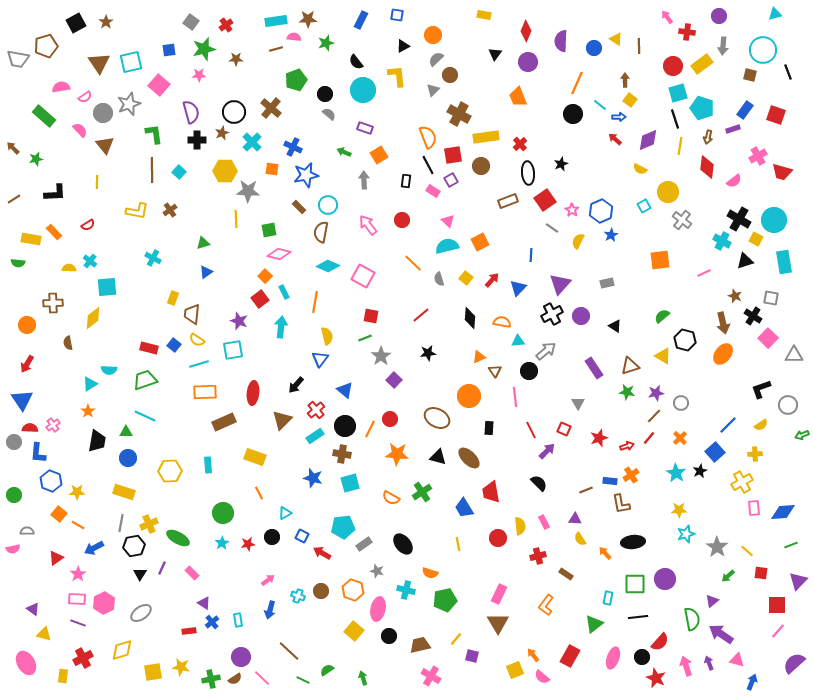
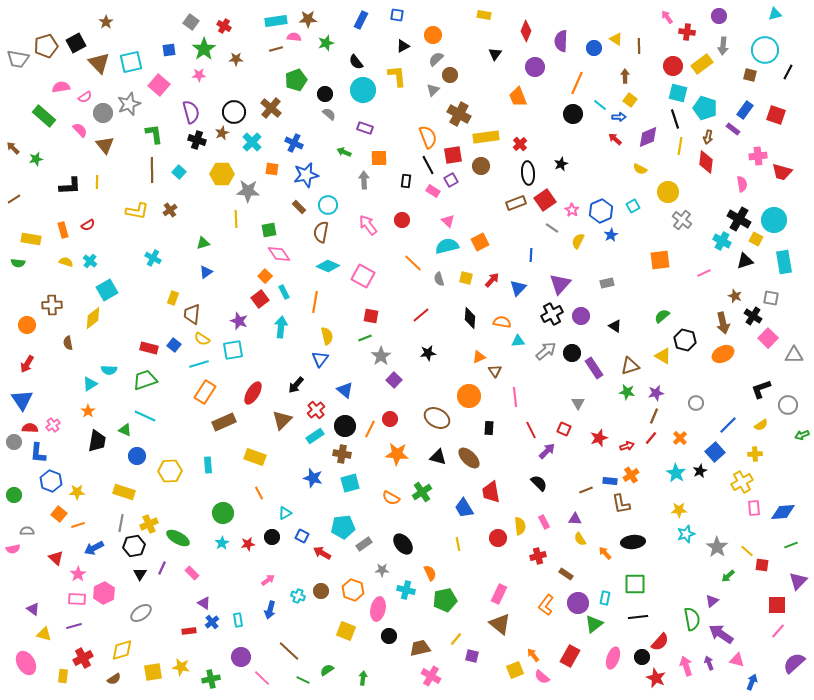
black square at (76, 23): moved 20 px down
red cross at (226, 25): moved 2 px left, 1 px down; rotated 24 degrees counterclockwise
green star at (204, 49): rotated 20 degrees counterclockwise
cyan circle at (763, 50): moved 2 px right
purple circle at (528, 62): moved 7 px right, 5 px down
brown triangle at (99, 63): rotated 10 degrees counterclockwise
black line at (788, 72): rotated 49 degrees clockwise
brown arrow at (625, 80): moved 4 px up
cyan square at (678, 93): rotated 30 degrees clockwise
cyan pentagon at (702, 108): moved 3 px right
purple rectangle at (733, 129): rotated 56 degrees clockwise
black cross at (197, 140): rotated 18 degrees clockwise
purple diamond at (648, 140): moved 3 px up
blue cross at (293, 147): moved 1 px right, 4 px up
orange square at (379, 155): moved 3 px down; rotated 30 degrees clockwise
pink cross at (758, 156): rotated 24 degrees clockwise
red diamond at (707, 167): moved 1 px left, 5 px up
yellow hexagon at (225, 171): moved 3 px left, 3 px down
pink semicircle at (734, 181): moved 8 px right, 3 px down; rotated 63 degrees counterclockwise
black L-shape at (55, 193): moved 15 px right, 7 px up
brown rectangle at (508, 201): moved 8 px right, 2 px down
cyan square at (644, 206): moved 11 px left
orange rectangle at (54, 232): moved 9 px right, 2 px up; rotated 28 degrees clockwise
pink diamond at (279, 254): rotated 40 degrees clockwise
yellow semicircle at (69, 268): moved 3 px left, 6 px up; rotated 16 degrees clockwise
yellow square at (466, 278): rotated 24 degrees counterclockwise
cyan square at (107, 287): moved 3 px down; rotated 25 degrees counterclockwise
brown cross at (53, 303): moved 1 px left, 2 px down
yellow semicircle at (197, 340): moved 5 px right, 1 px up
orange ellipse at (723, 354): rotated 25 degrees clockwise
black circle at (529, 371): moved 43 px right, 18 px up
orange rectangle at (205, 392): rotated 55 degrees counterclockwise
red ellipse at (253, 393): rotated 25 degrees clockwise
gray circle at (681, 403): moved 15 px right
brown line at (654, 416): rotated 21 degrees counterclockwise
green triangle at (126, 432): moved 1 px left, 2 px up; rotated 24 degrees clockwise
red line at (649, 438): moved 2 px right
blue circle at (128, 458): moved 9 px right, 2 px up
orange line at (78, 525): rotated 48 degrees counterclockwise
red triangle at (56, 558): rotated 42 degrees counterclockwise
gray star at (377, 571): moved 5 px right, 1 px up; rotated 16 degrees counterclockwise
orange semicircle at (430, 573): rotated 133 degrees counterclockwise
red square at (761, 573): moved 1 px right, 8 px up
purple circle at (665, 579): moved 87 px left, 24 px down
cyan rectangle at (608, 598): moved 3 px left
pink hexagon at (104, 603): moved 10 px up
purple line at (78, 623): moved 4 px left, 3 px down; rotated 35 degrees counterclockwise
brown triangle at (498, 623): moved 2 px right, 1 px down; rotated 20 degrees counterclockwise
yellow square at (354, 631): moved 8 px left; rotated 18 degrees counterclockwise
brown trapezoid at (420, 645): moved 3 px down
green arrow at (363, 678): rotated 24 degrees clockwise
brown semicircle at (235, 679): moved 121 px left
